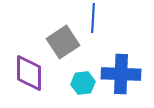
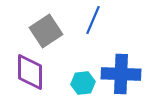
blue line: moved 2 px down; rotated 20 degrees clockwise
gray square: moved 17 px left, 11 px up
purple diamond: moved 1 px right, 1 px up
